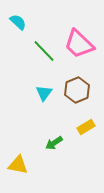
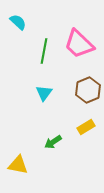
green line: rotated 55 degrees clockwise
brown hexagon: moved 11 px right
green arrow: moved 1 px left, 1 px up
